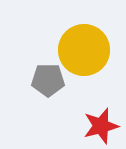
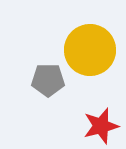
yellow circle: moved 6 px right
